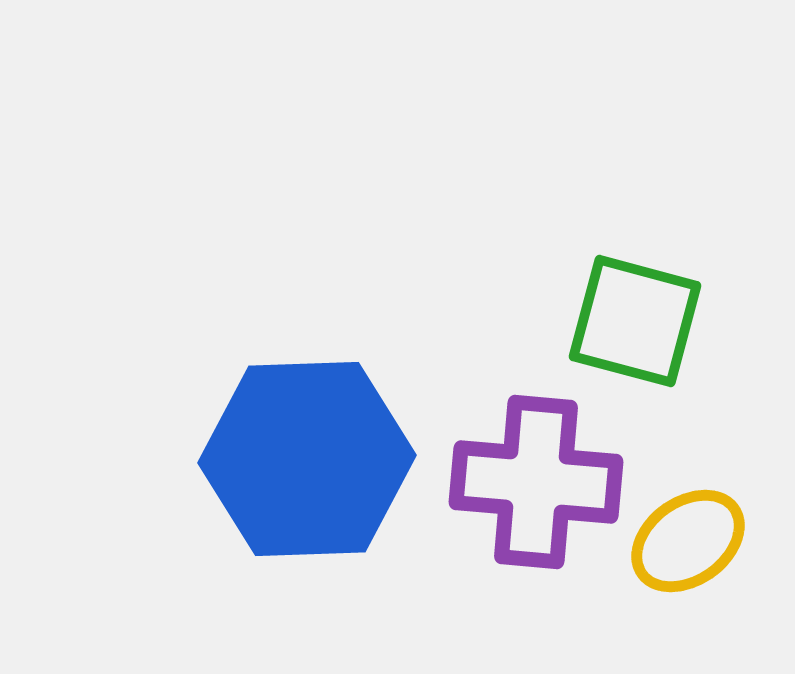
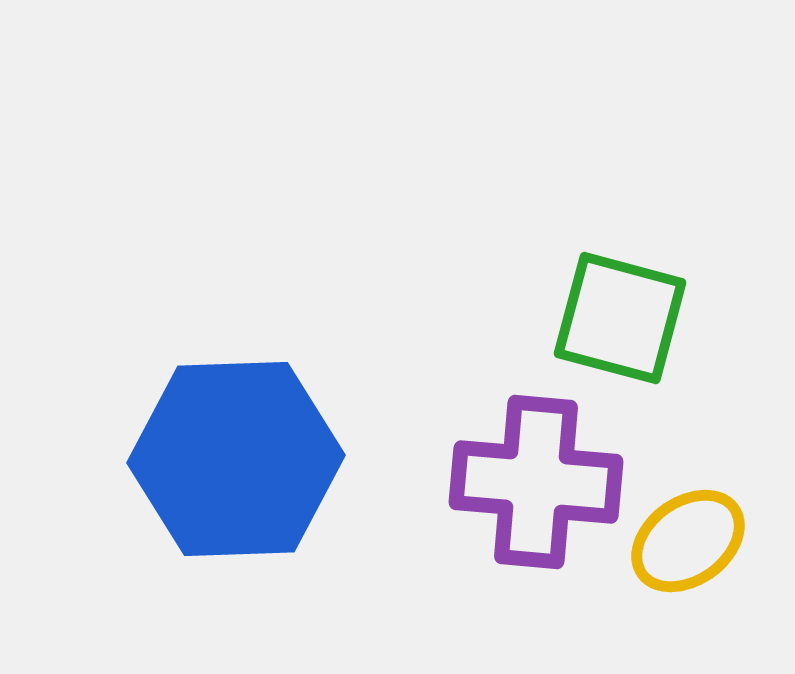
green square: moved 15 px left, 3 px up
blue hexagon: moved 71 px left
